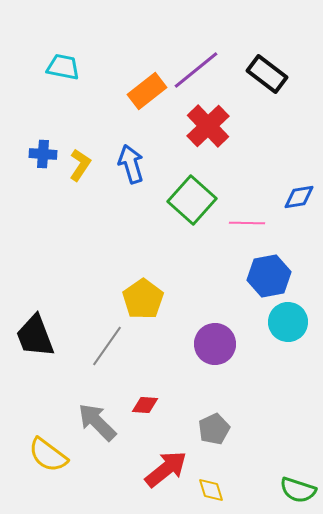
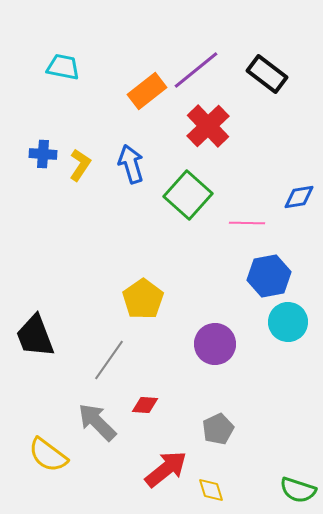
green square: moved 4 px left, 5 px up
gray line: moved 2 px right, 14 px down
gray pentagon: moved 4 px right
